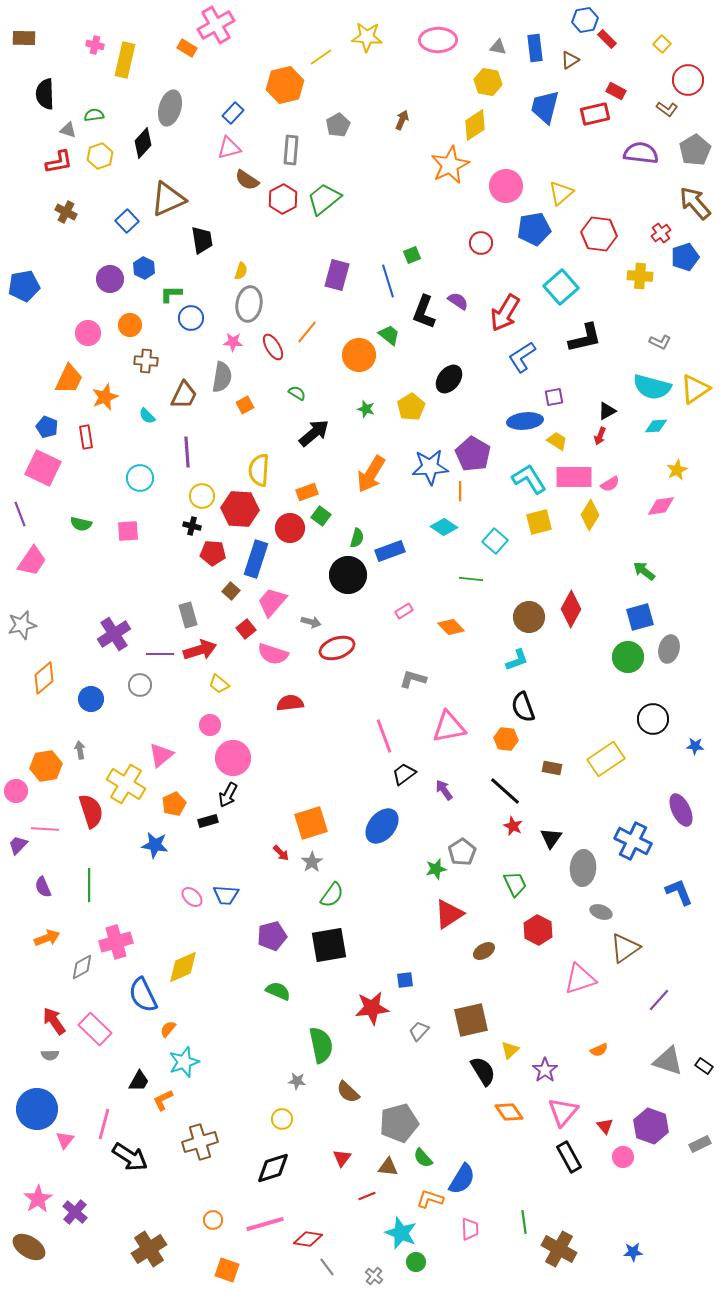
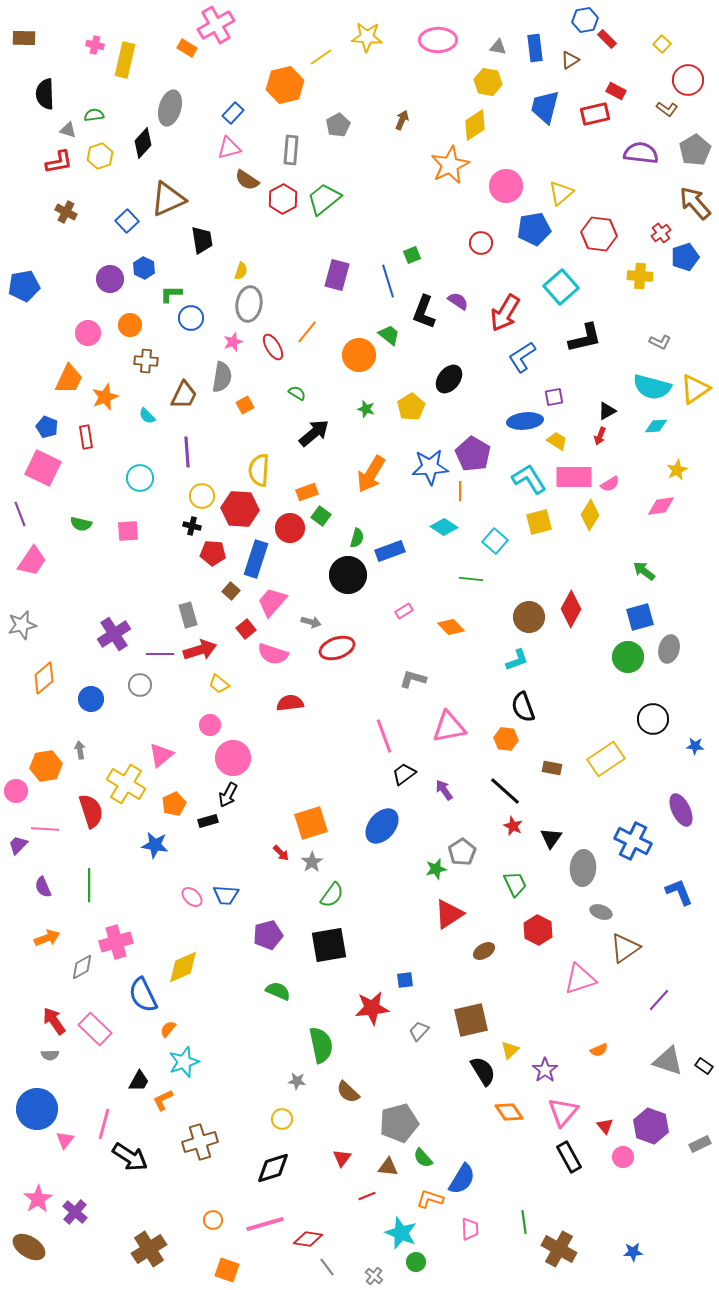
pink star at (233, 342): rotated 24 degrees counterclockwise
purple pentagon at (272, 936): moved 4 px left, 1 px up
